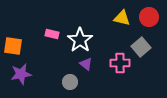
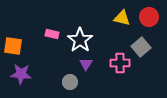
purple triangle: rotated 24 degrees clockwise
purple star: rotated 15 degrees clockwise
